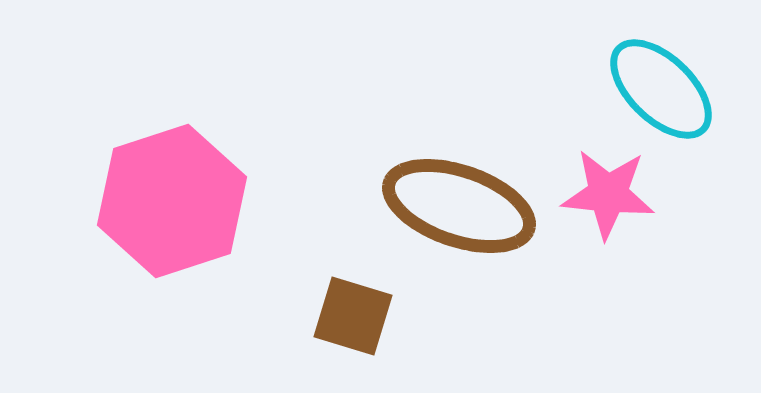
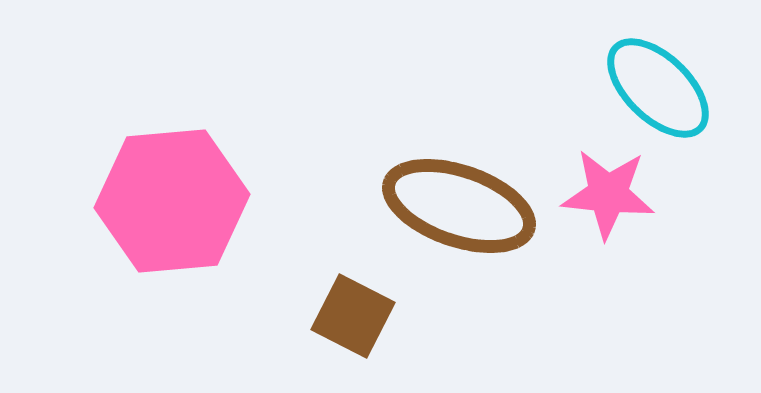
cyan ellipse: moved 3 px left, 1 px up
pink hexagon: rotated 13 degrees clockwise
brown square: rotated 10 degrees clockwise
